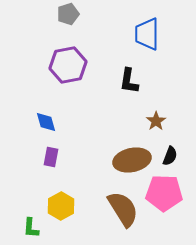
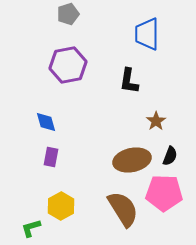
green L-shape: rotated 70 degrees clockwise
